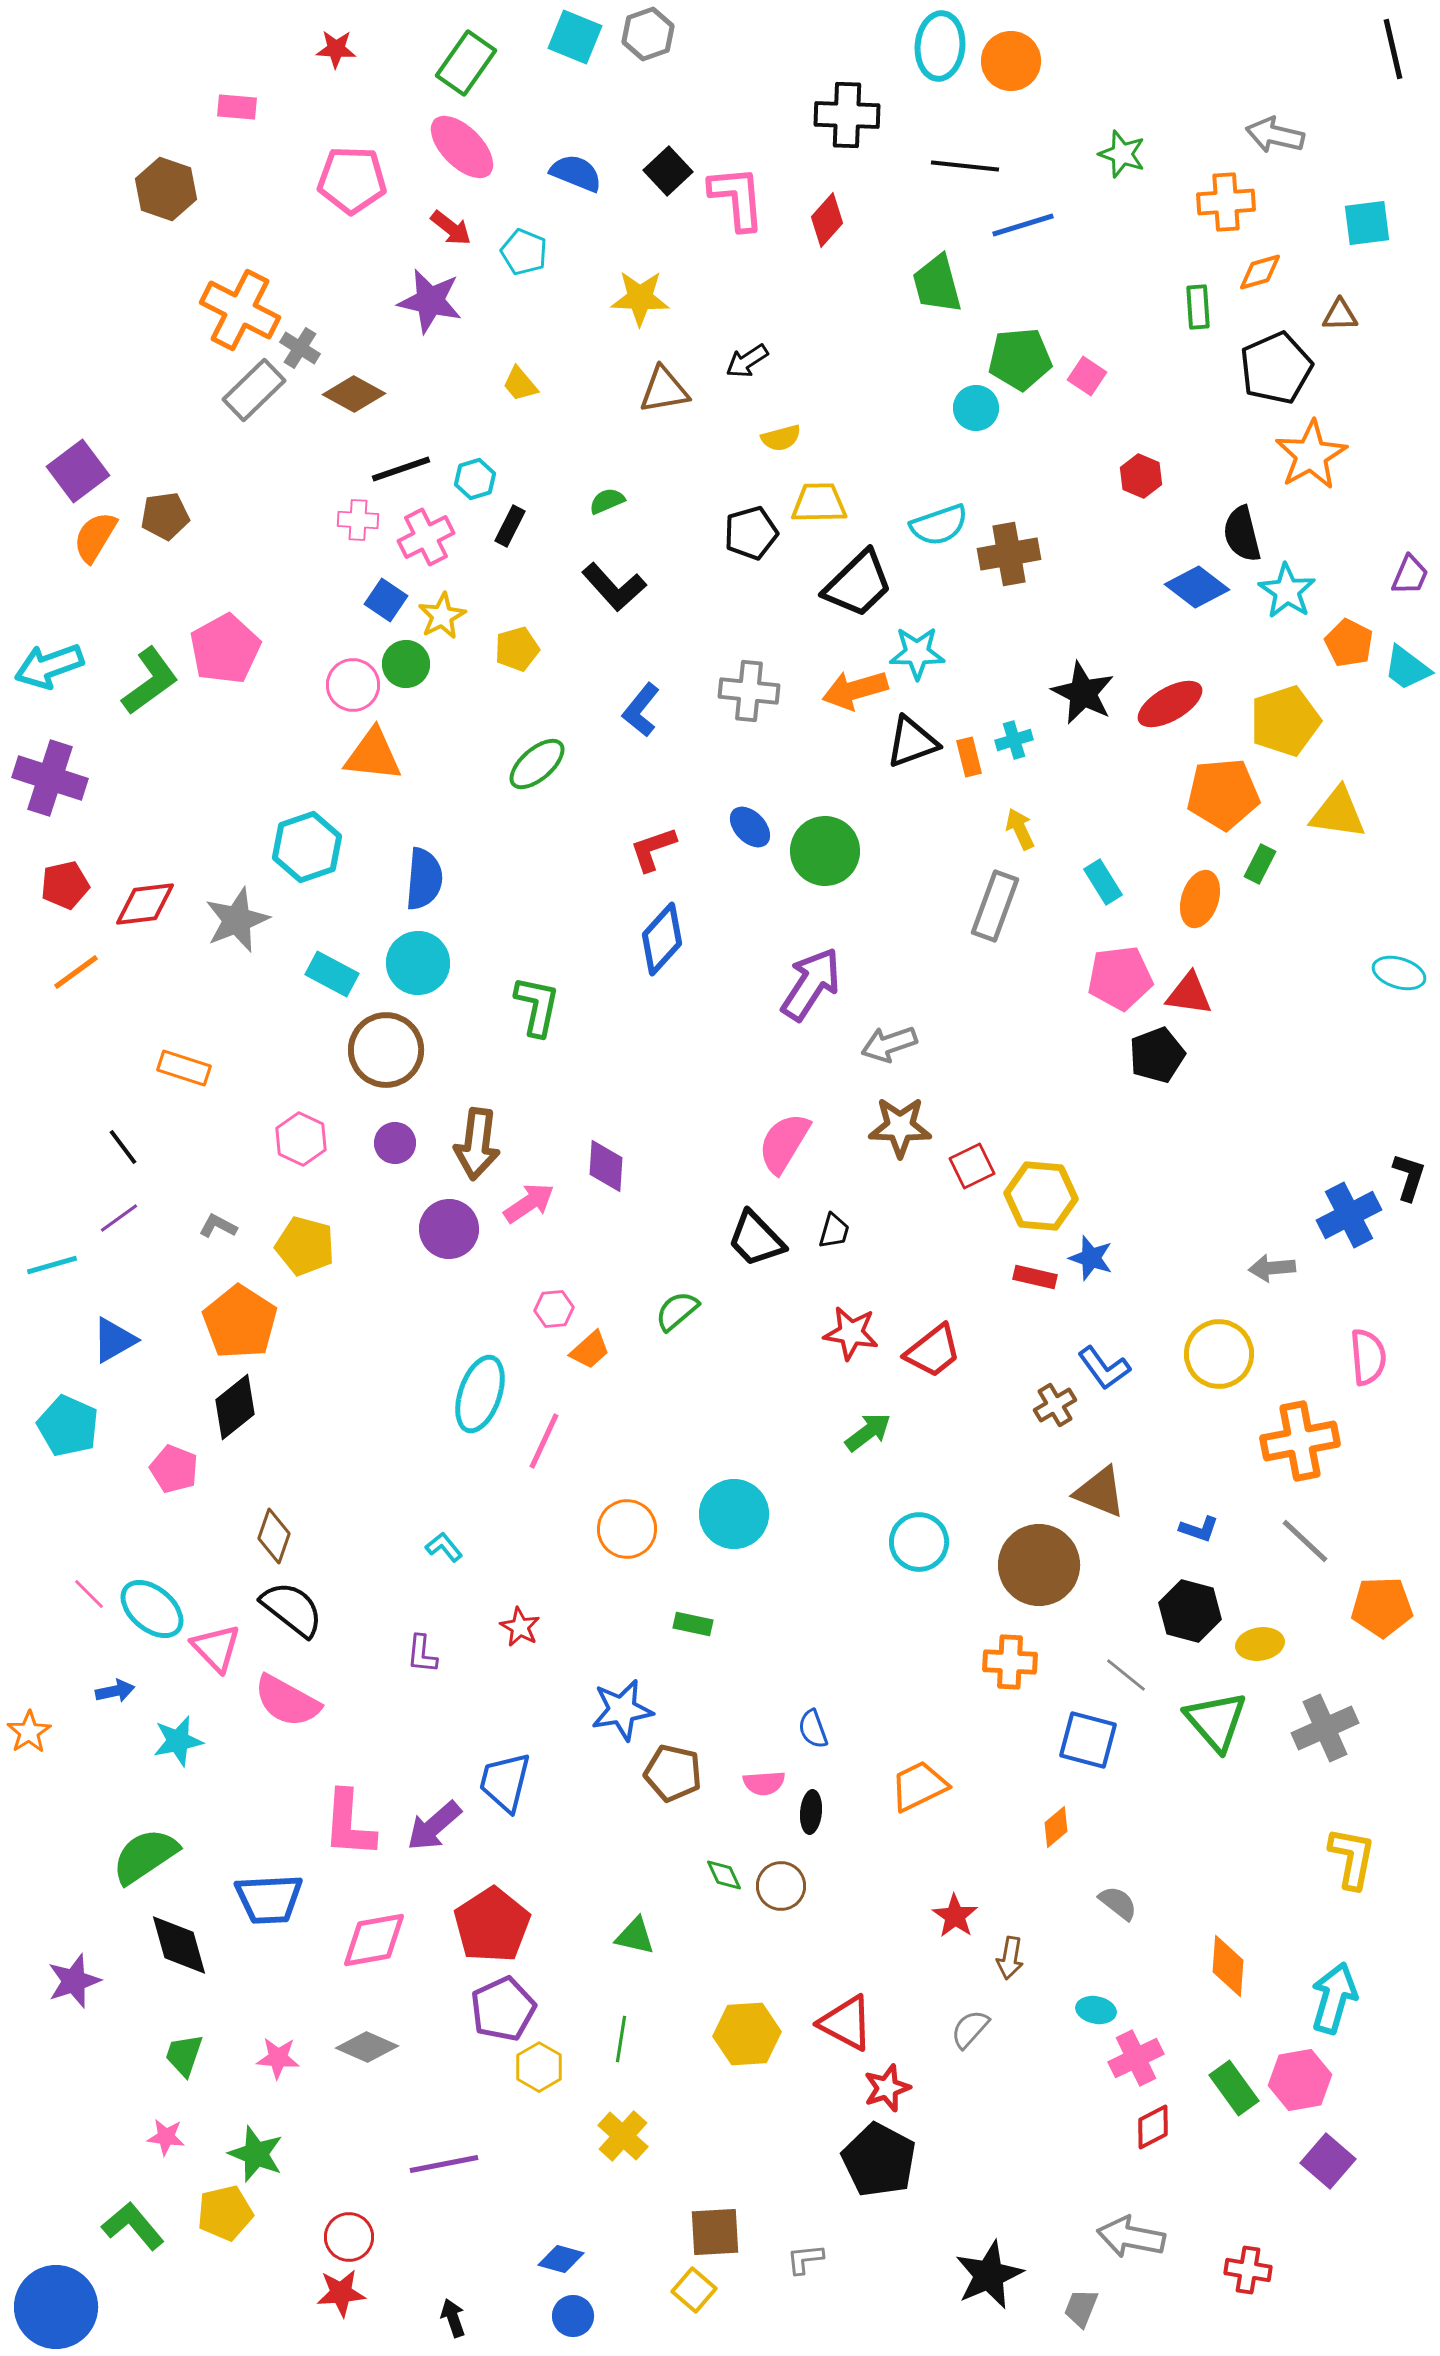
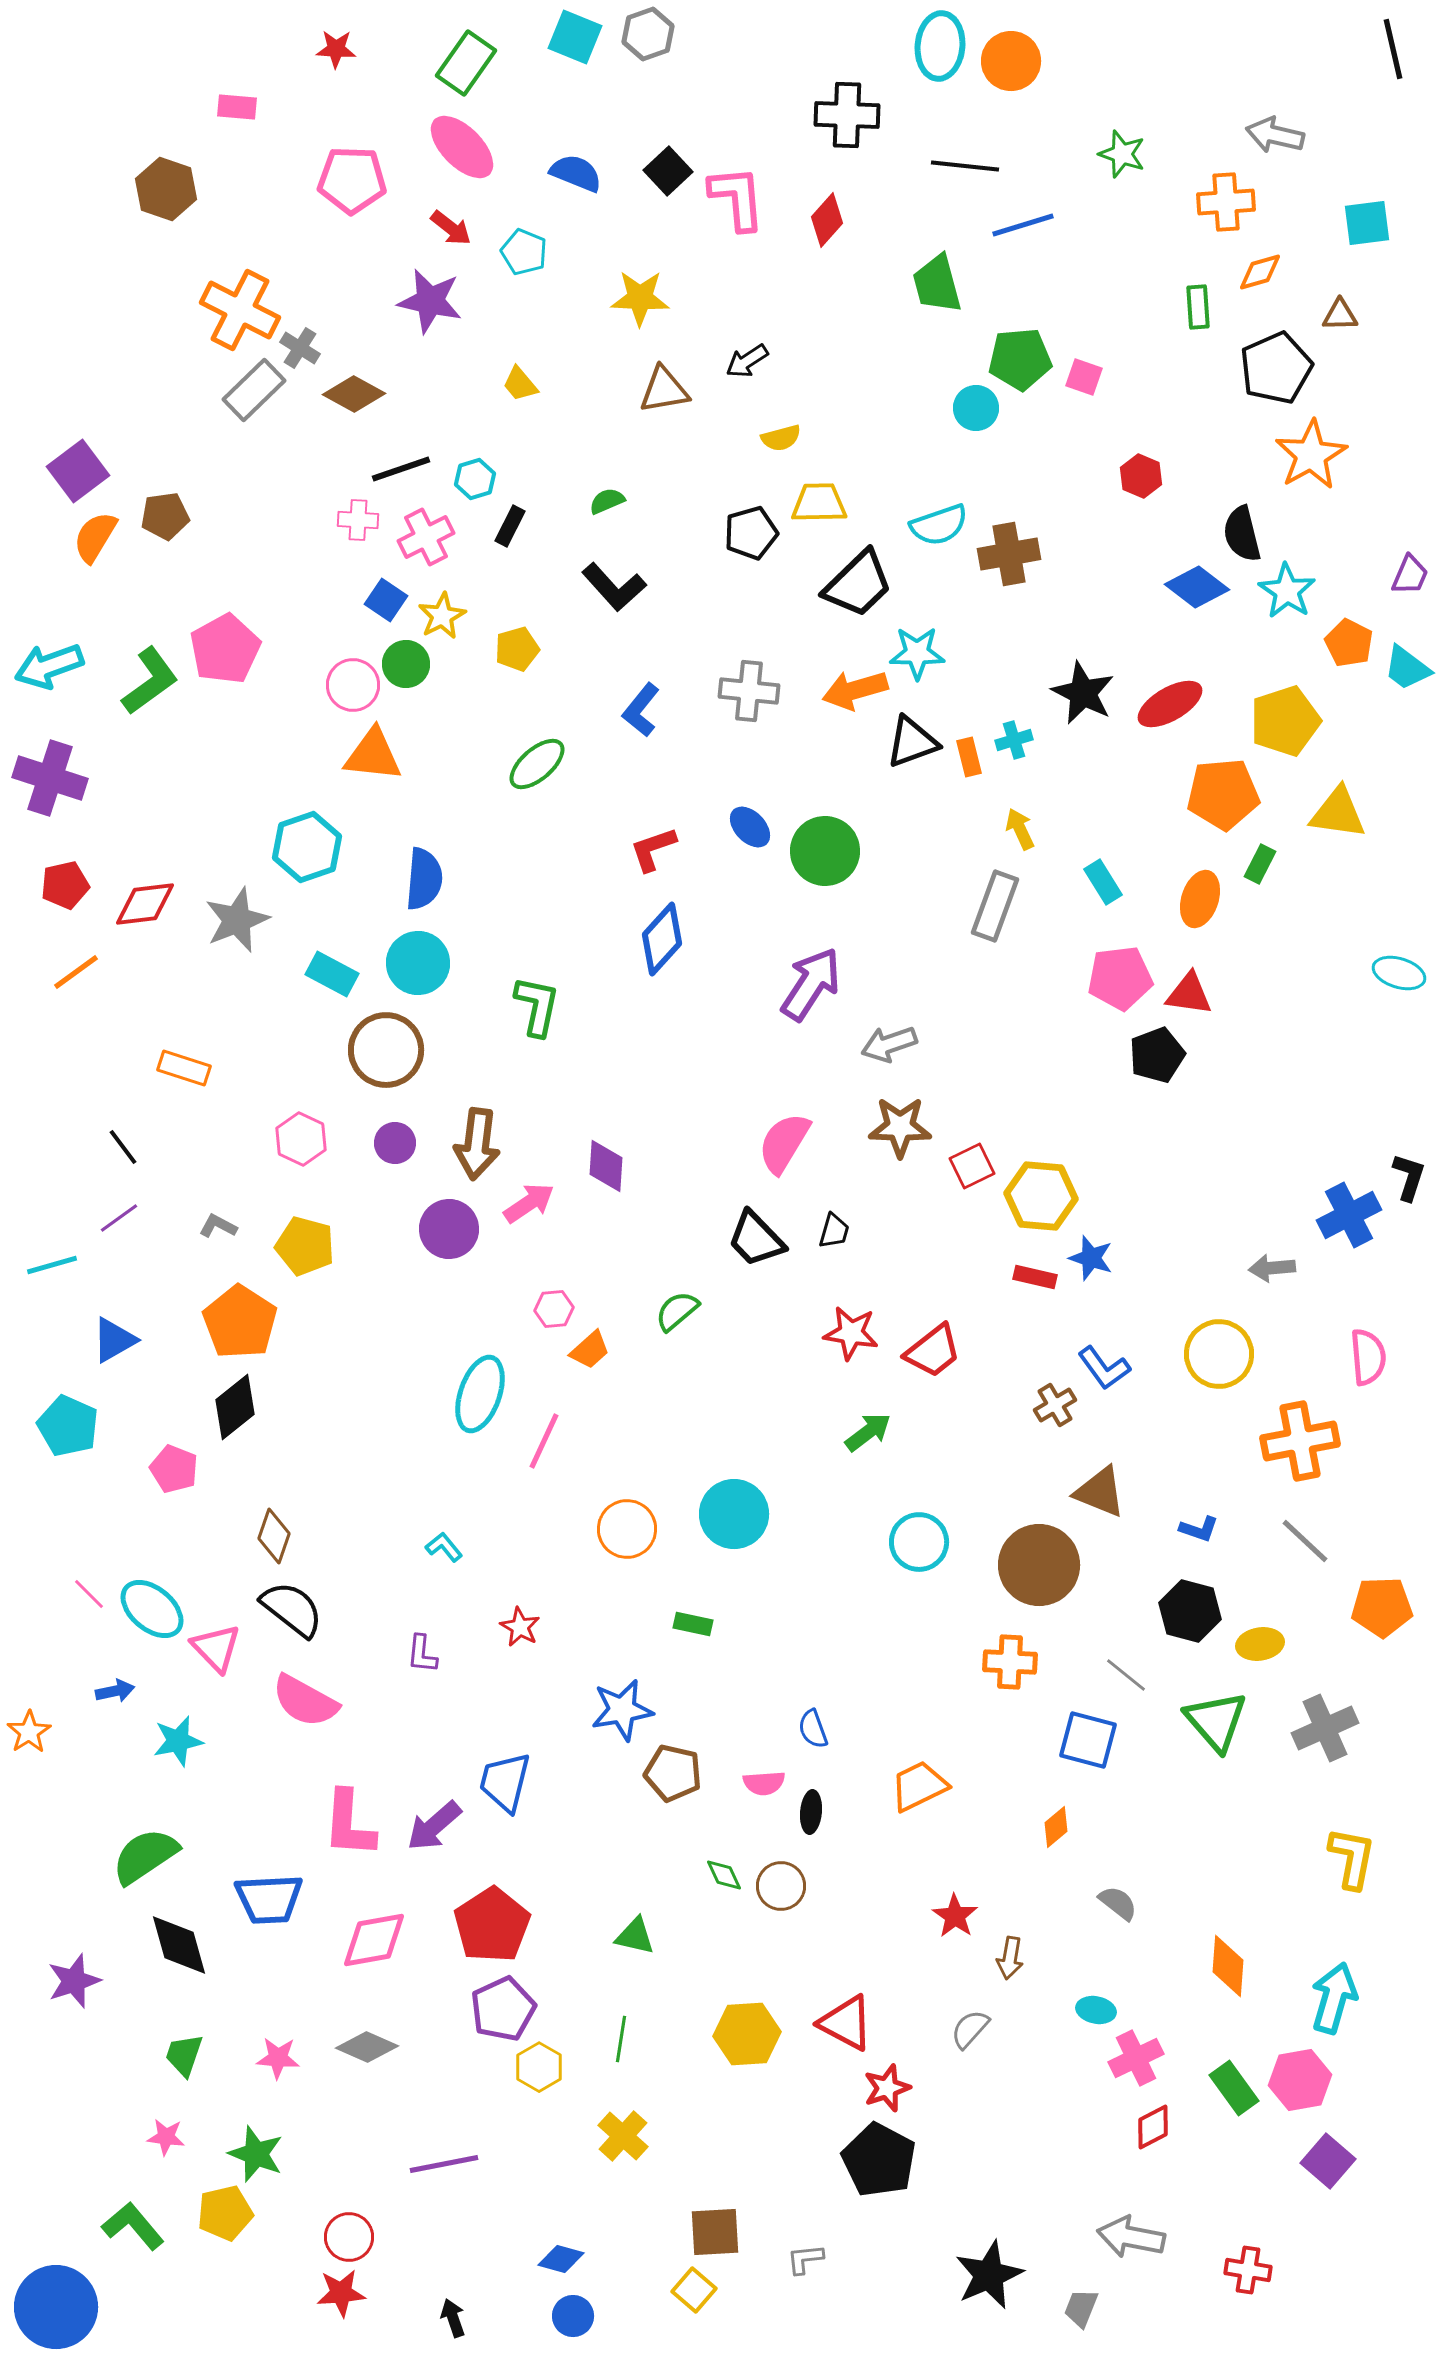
pink square at (1087, 376): moved 3 px left, 1 px down; rotated 15 degrees counterclockwise
pink semicircle at (287, 1701): moved 18 px right
